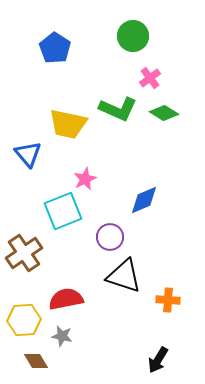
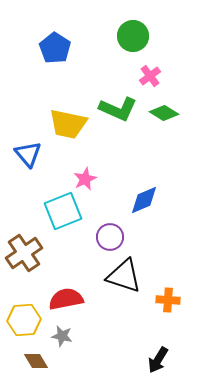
pink cross: moved 2 px up
